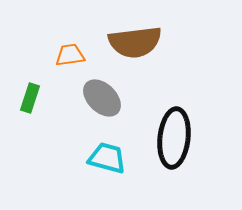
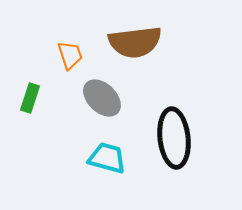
orange trapezoid: rotated 80 degrees clockwise
black ellipse: rotated 12 degrees counterclockwise
